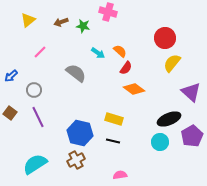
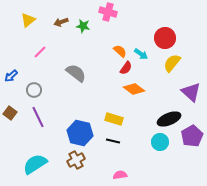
cyan arrow: moved 43 px right, 1 px down
